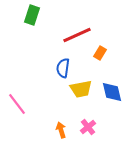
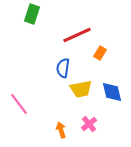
green rectangle: moved 1 px up
pink line: moved 2 px right
pink cross: moved 1 px right, 3 px up
